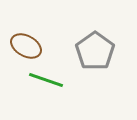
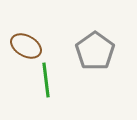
green line: rotated 64 degrees clockwise
